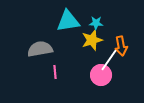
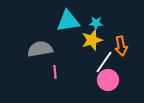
white line: moved 5 px left, 2 px down
pink circle: moved 7 px right, 5 px down
